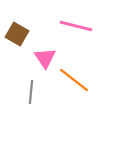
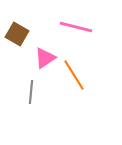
pink line: moved 1 px down
pink triangle: rotated 30 degrees clockwise
orange line: moved 5 px up; rotated 20 degrees clockwise
